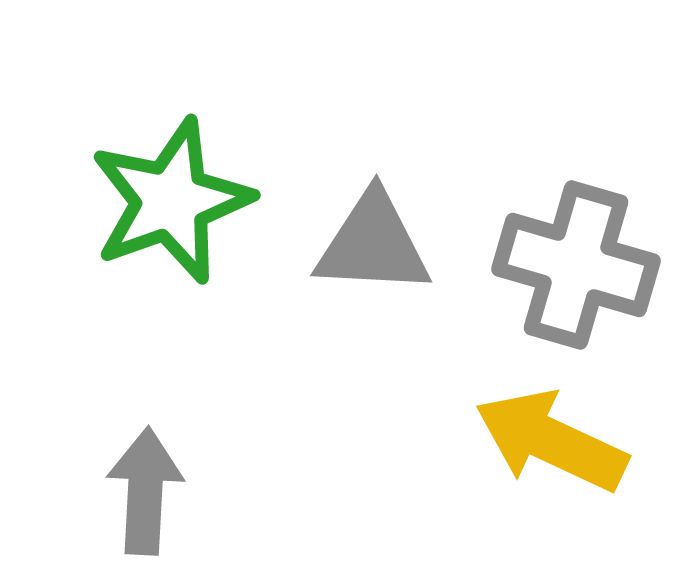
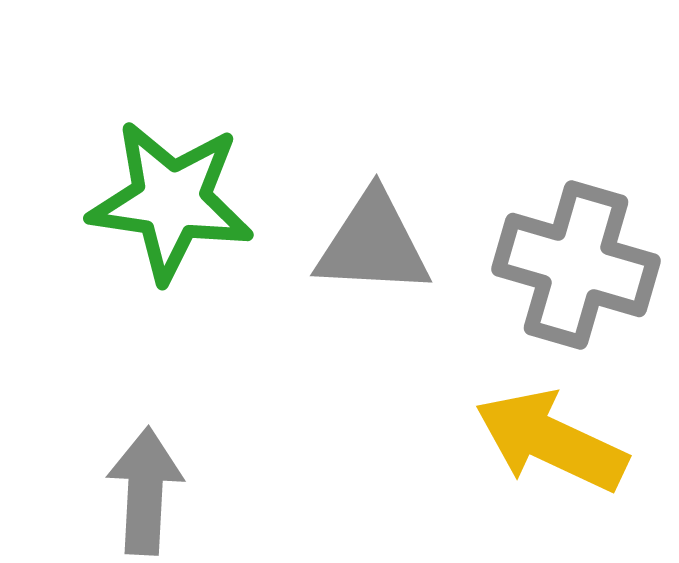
green star: rotated 28 degrees clockwise
